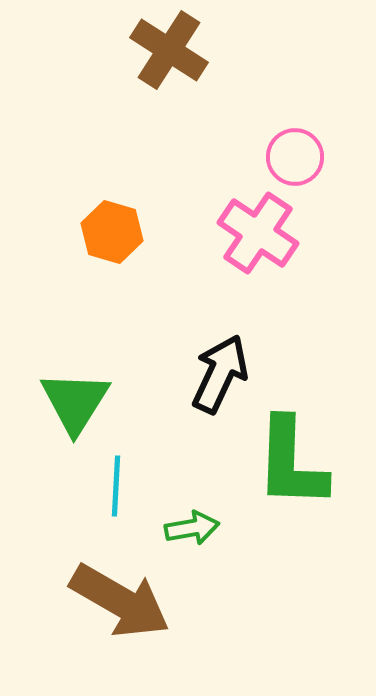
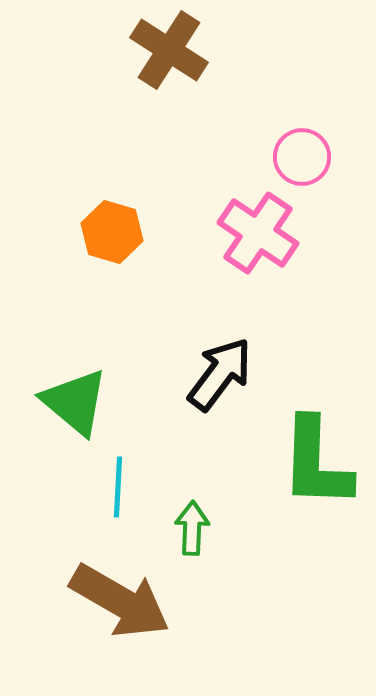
pink circle: moved 7 px right
black arrow: rotated 12 degrees clockwise
green triangle: rotated 22 degrees counterclockwise
green L-shape: moved 25 px right
cyan line: moved 2 px right, 1 px down
green arrow: rotated 78 degrees counterclockwise
